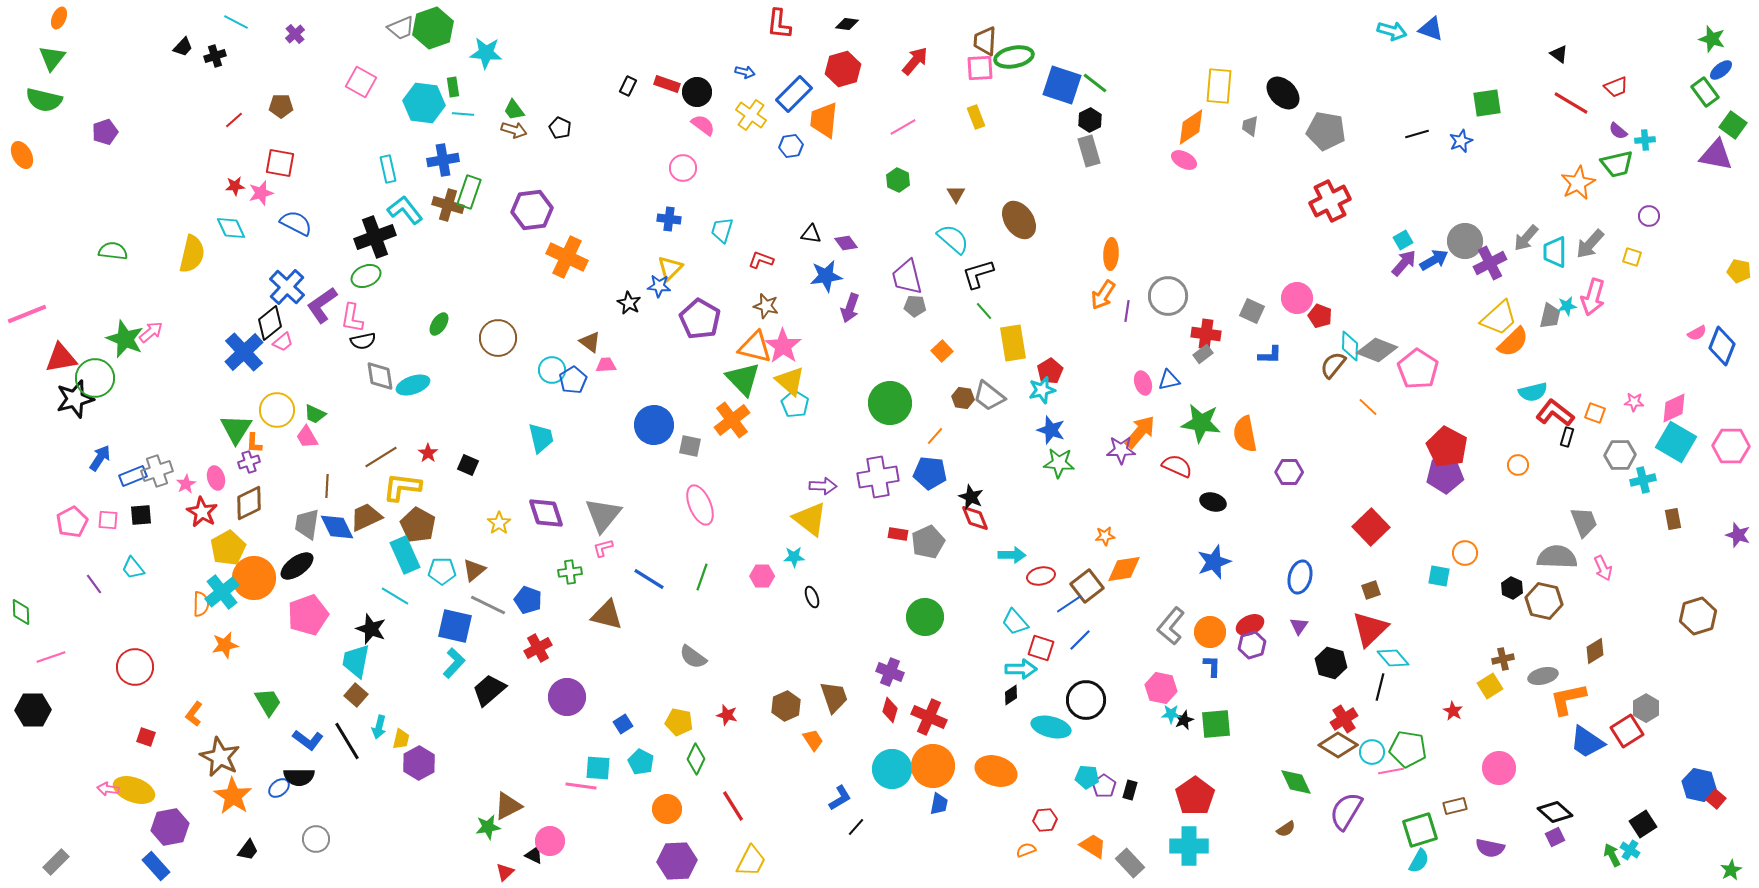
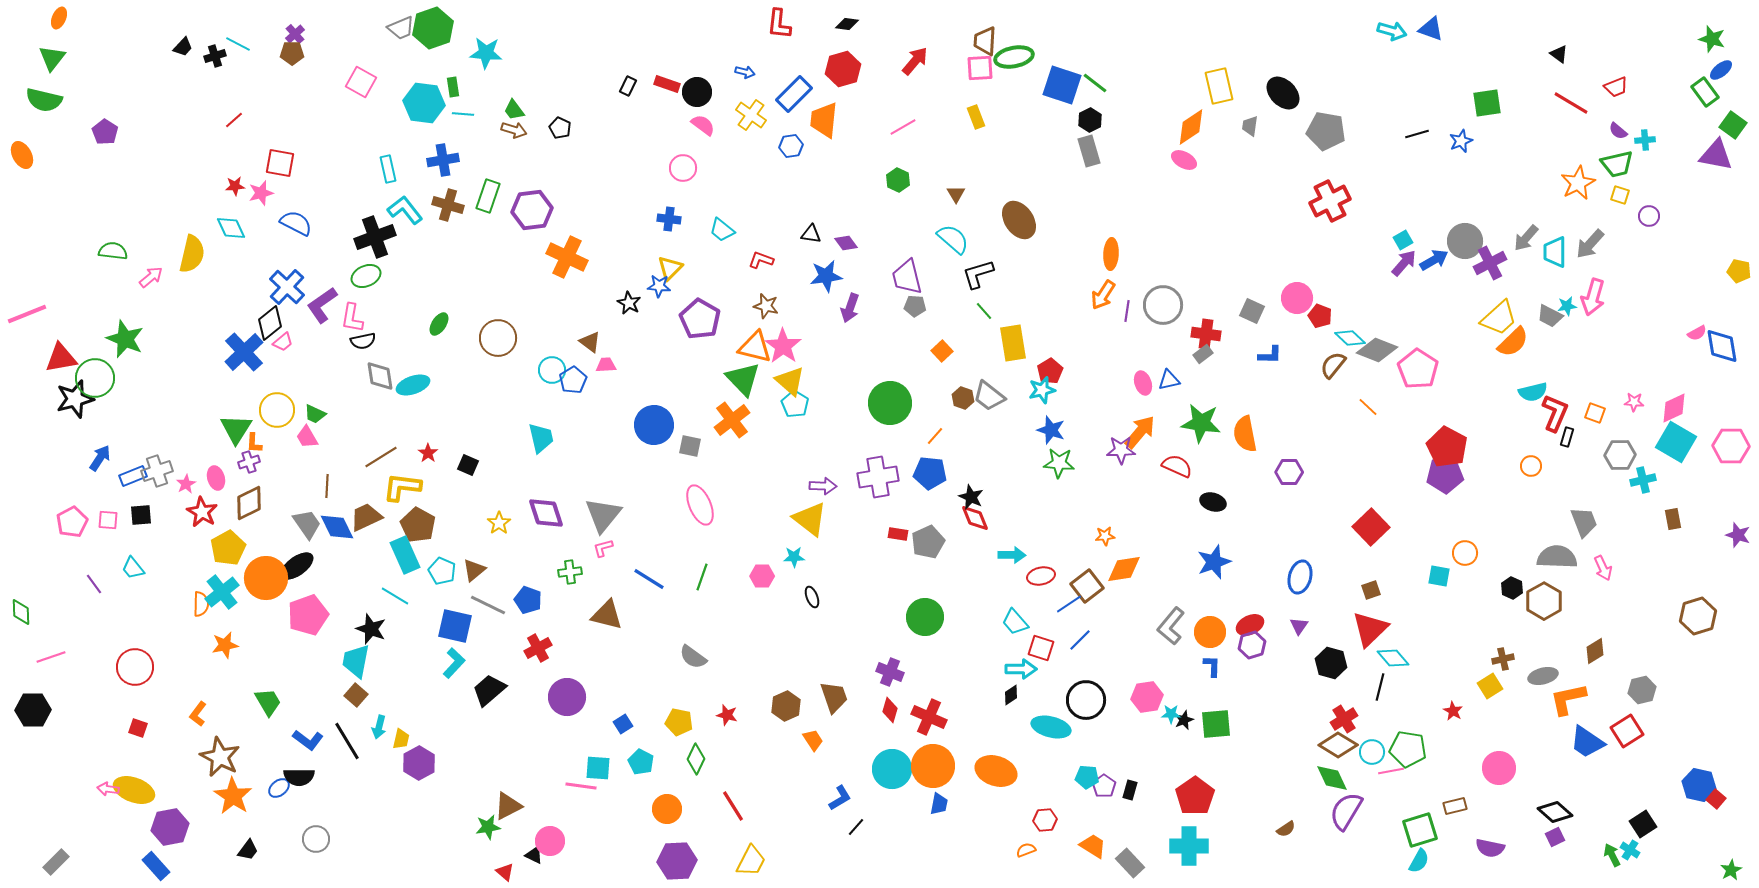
cyan line at (236, 22): moved 2 px right, 22 px down
yellow rectangle at (1219, 86): rotated 18 degrees counterclockwise
brown pentagon at (281, 106): moved 11 px right, 53 px up
purple pentagon at (105, 132): rotated 20 degrees counterclockwise
green rectangle at (469, 192): moved 19 px right, 4 px down
cyan trapezoid at (722, 230): rotated 68 degrees counterclockwise
yellow square at (1632, 257): moved 12 px left, 62 px up
gray circle at (1168, 296): moved 5 px left, 9 px down
gray trapezoid at (1550, 316): rotated 104 degrees clockwise
pink arrow at (151, 332): moved 55 px up
cyan diamond at (1350, 346): moved 8 px up; rotated 48 degrees counterclockwise
blue diamond at (1722, 346): rotated 30 degrees counterclockwise
brown hexagon at (963, 398): rotated 10 degrees clockwise
red L-shape at (1555, 413): rotated 75 degrees clockwise
orange circle at (1518, 465): moved 13 px right, 1 px down
gray trapezoid at (307, 524): rotated 136 degrees clockwise
cyan pentagon at (442, 571): rotated 24 degrees clockwise
orange circle at (254, 578): moved 12 px right
brown hexagon at (1544, 601): rotated 18 degrees clockwise
pink hexagon at (1161, 688): moved 14 px left, 9 px down; rotated 20 degrees counterclockwise
gray hexagon at (1646, 708): moved 4 px left, 18 px up; rotated 16 degrees clockwise
orange L-shape at (194, 714): moved 4 px right
red square at (146, 737): moved 8 px left, 9 px up
green diamond at (1296, 782): moved 36 px right, 4 px up
red triangle at (505, 872): rotated 36 degrees counterclockwise
